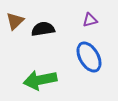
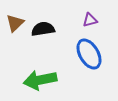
brown triangle: moved 2 px down
blue ellipse: moved 3 px up
